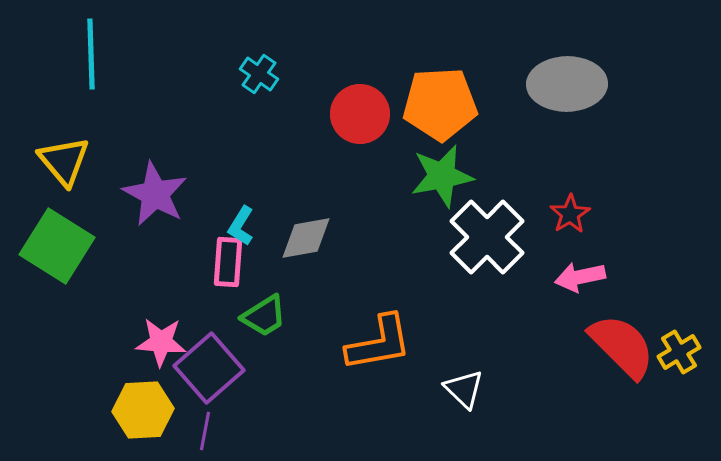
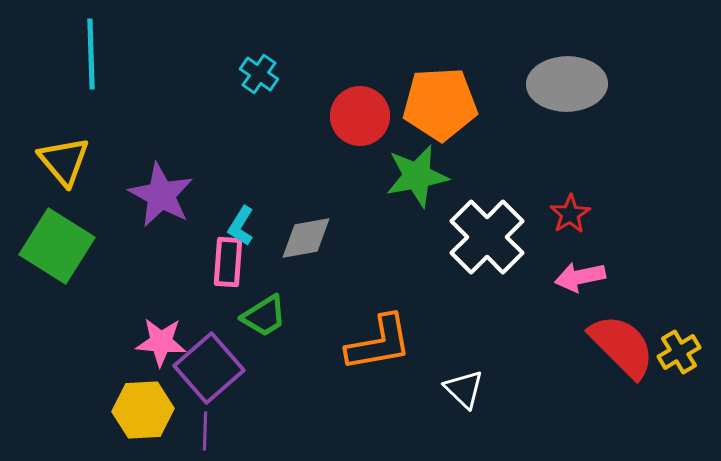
red circle: moved 2 px down
green star: moved 25 px left
purple star: moved 6 px right, 1 px down
purple line: rotated 9 degrees counterclockwise
